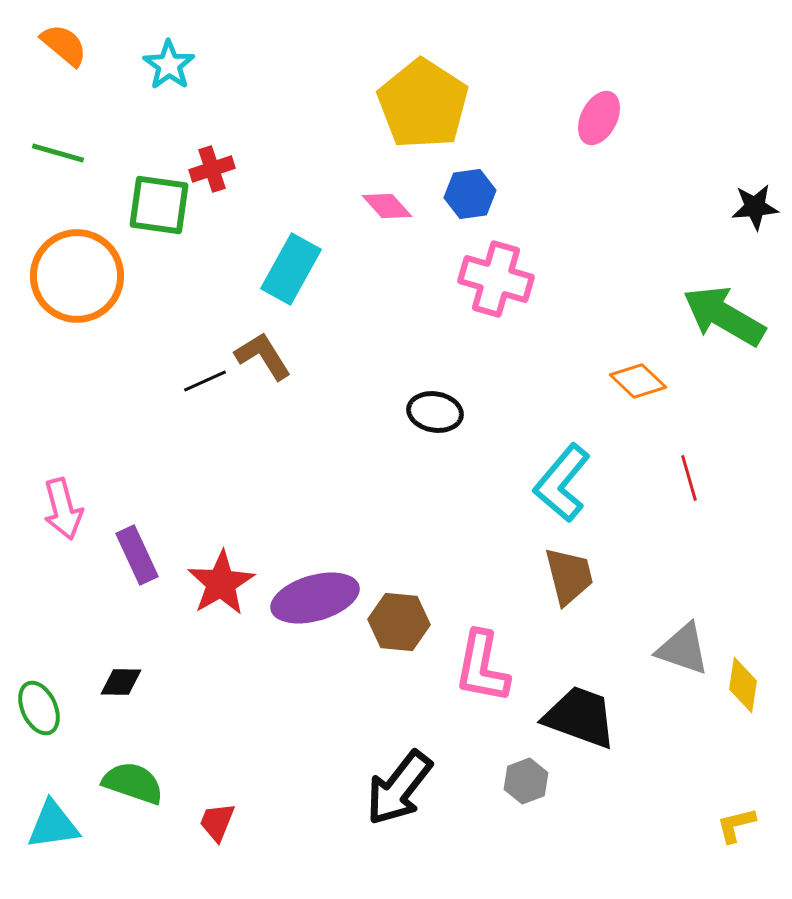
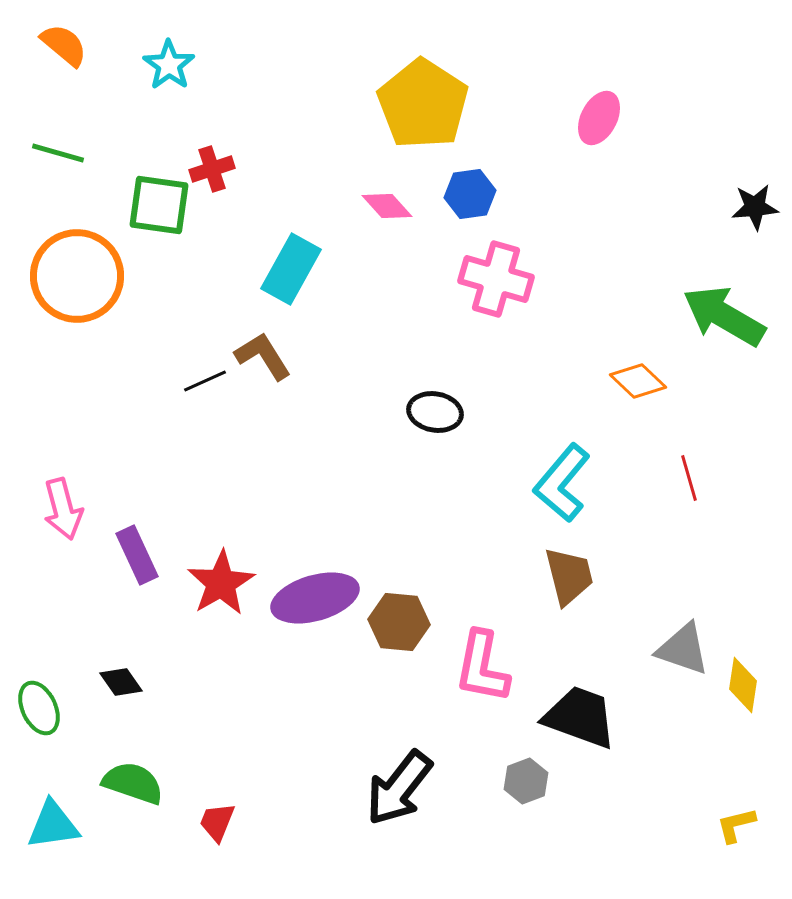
black diamond: rotated 54 degrees clockwise
